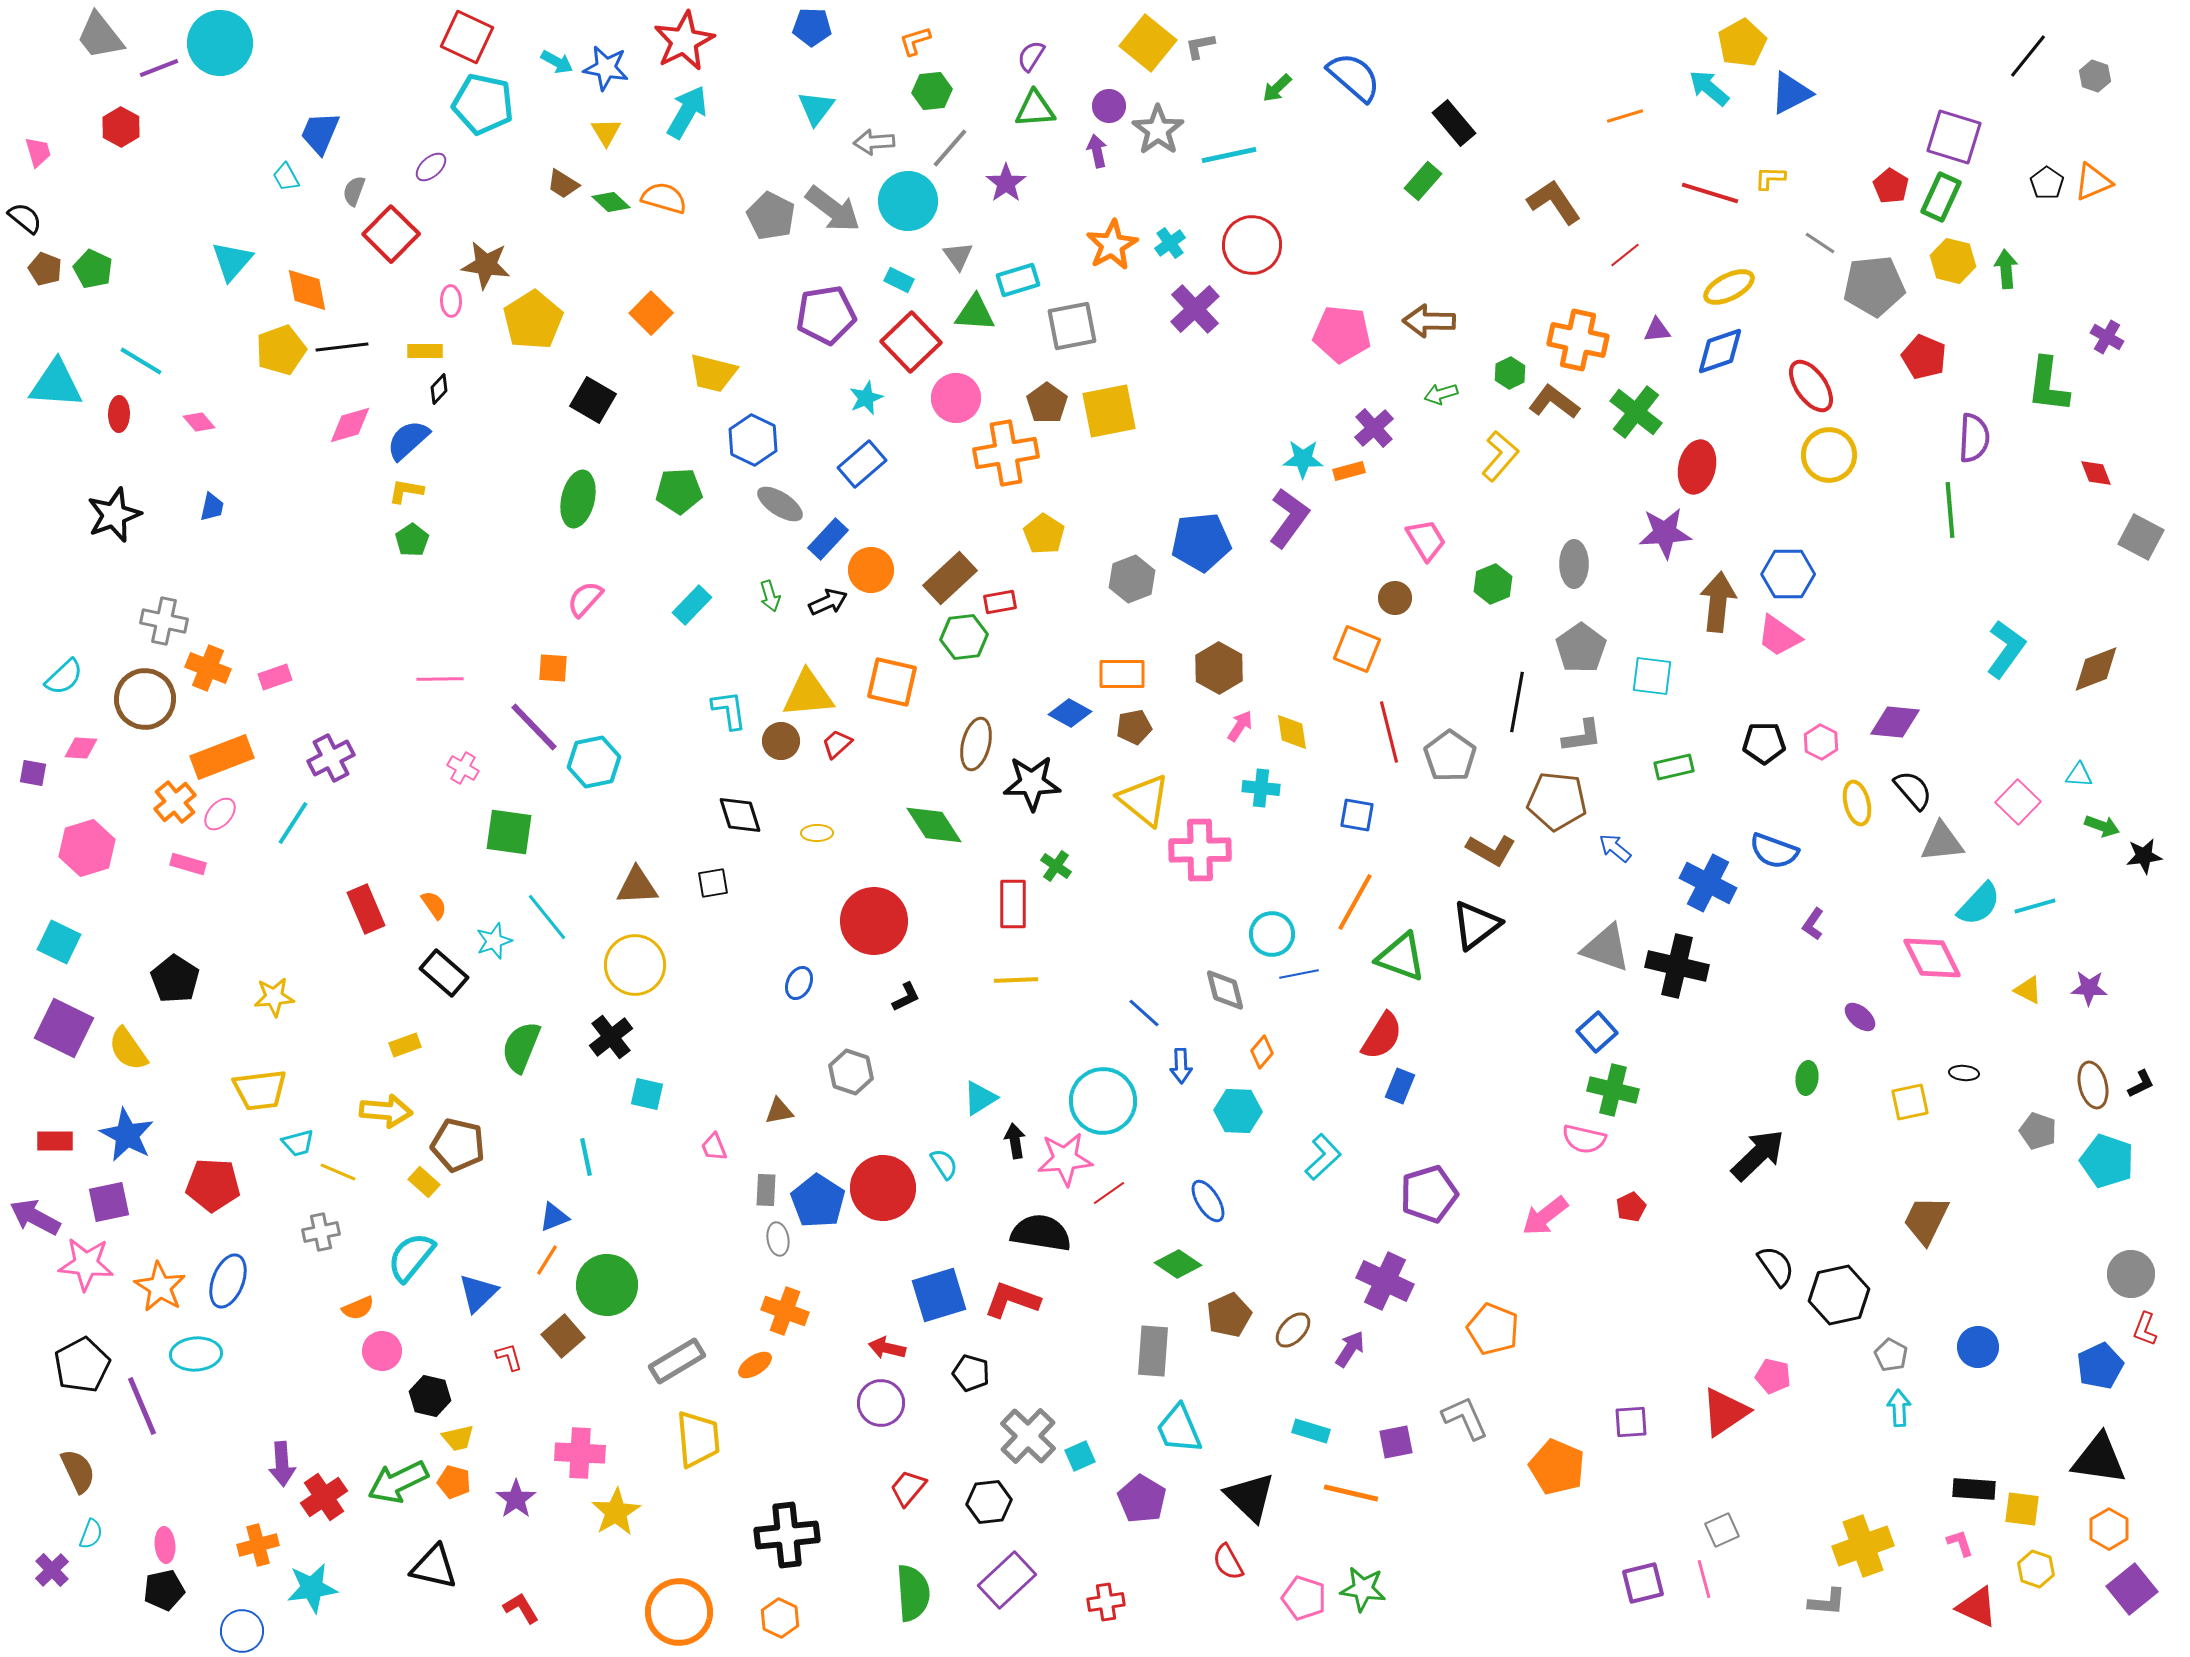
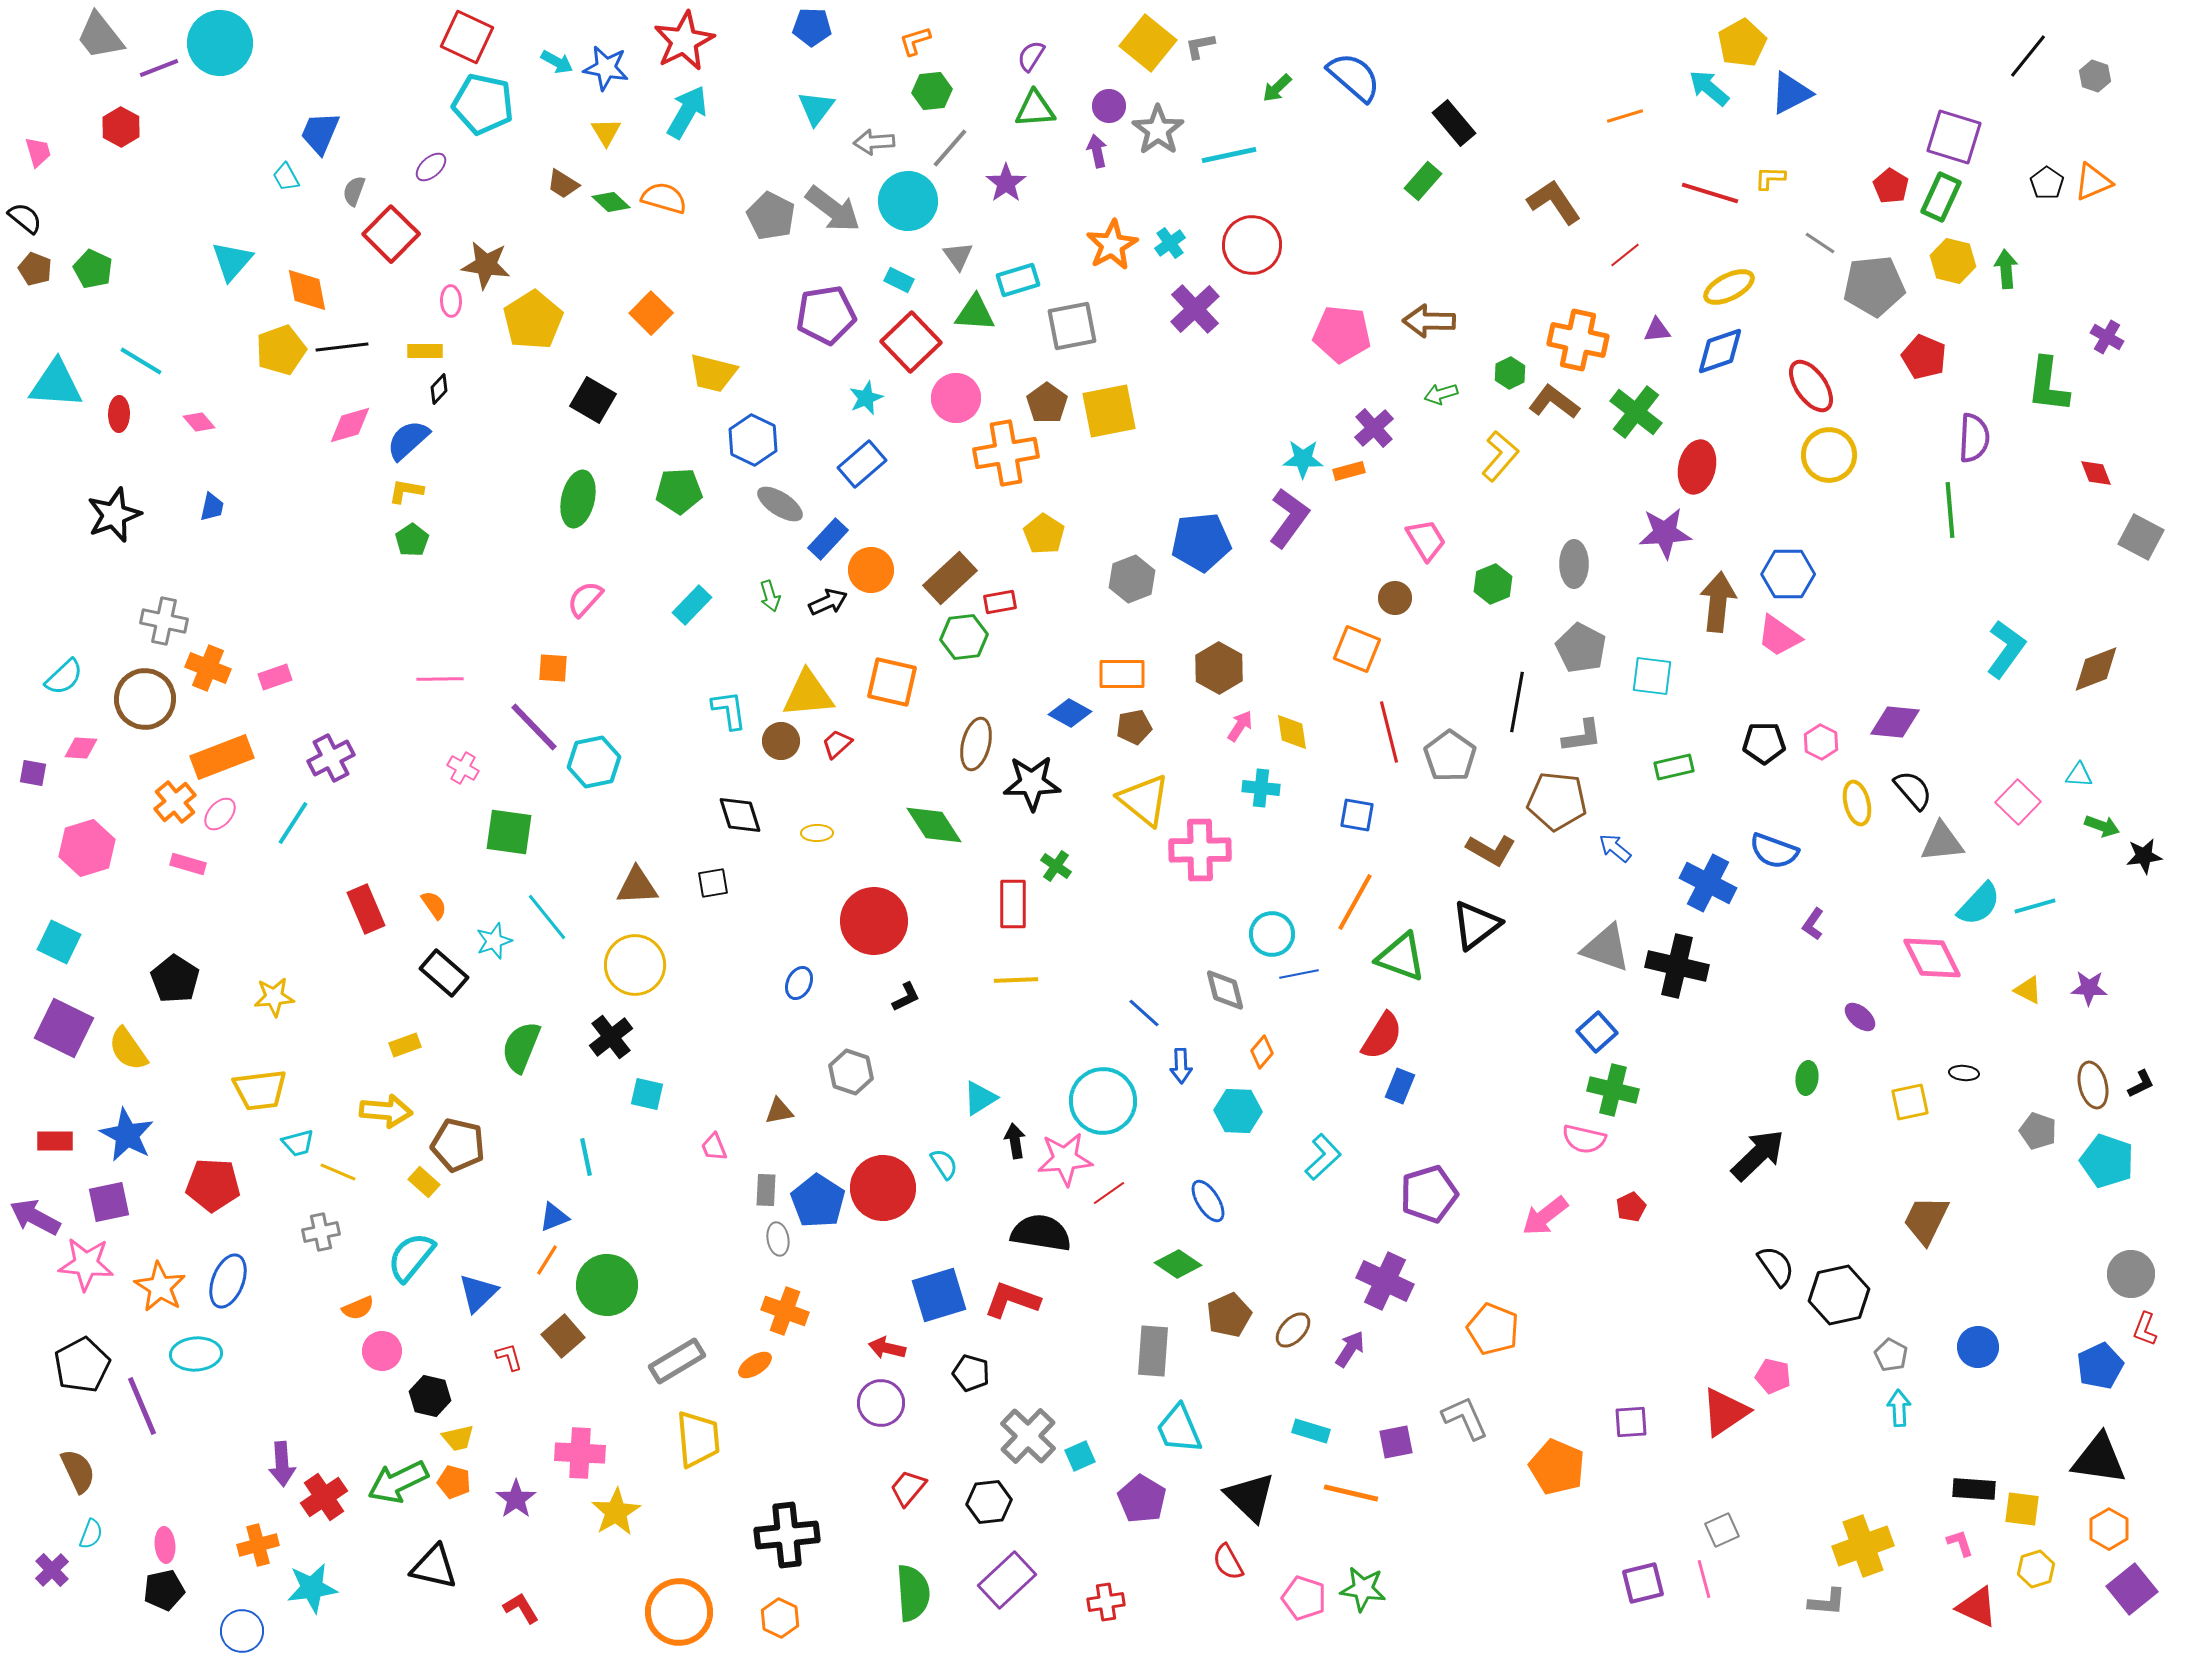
brown pentagon at (45, 269): moved 10 px left
gray pentagon at (1581, 648): rotated 9 degrees counterclockwise
yellow hexagon at (2036, 1569): rotated 24 degrees clockwise
